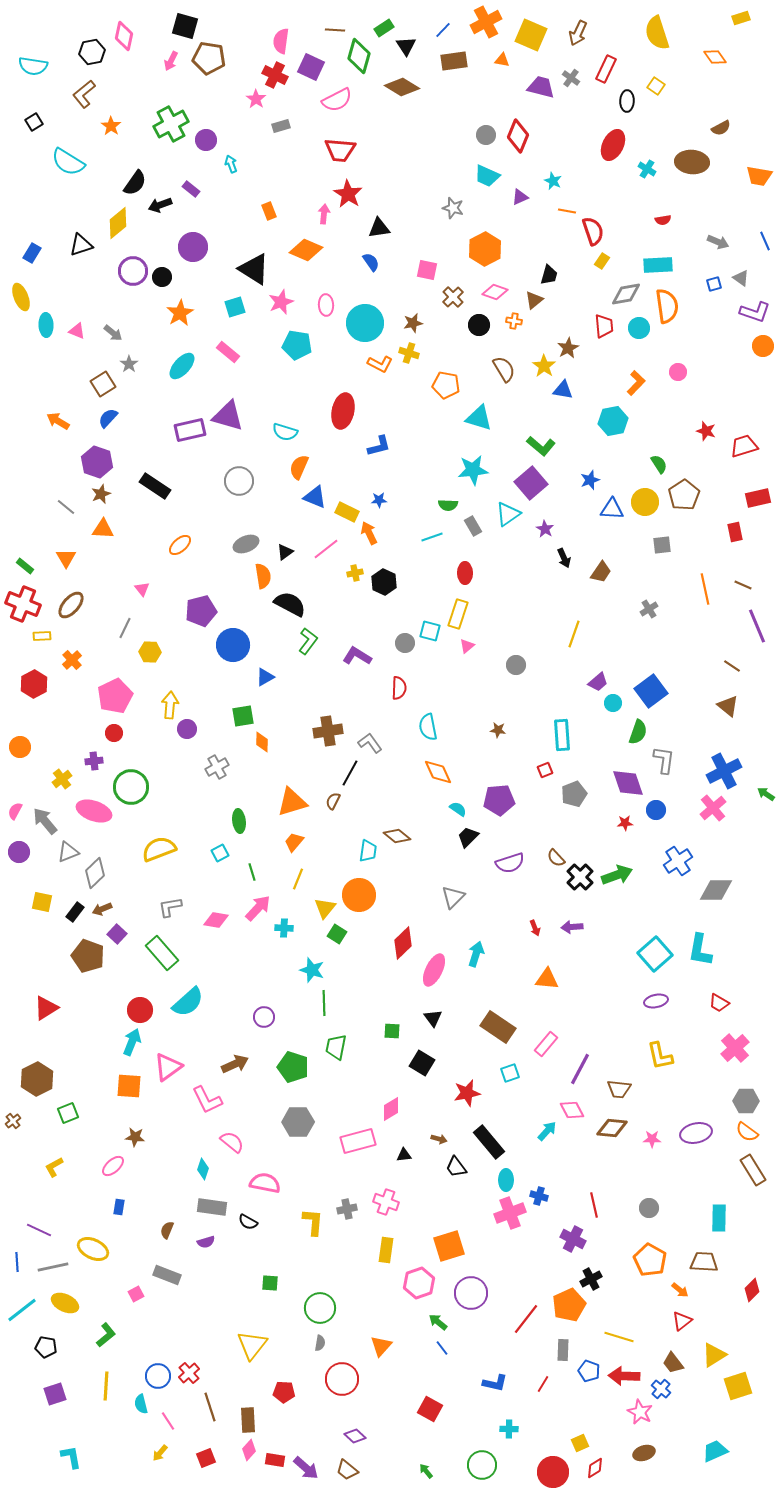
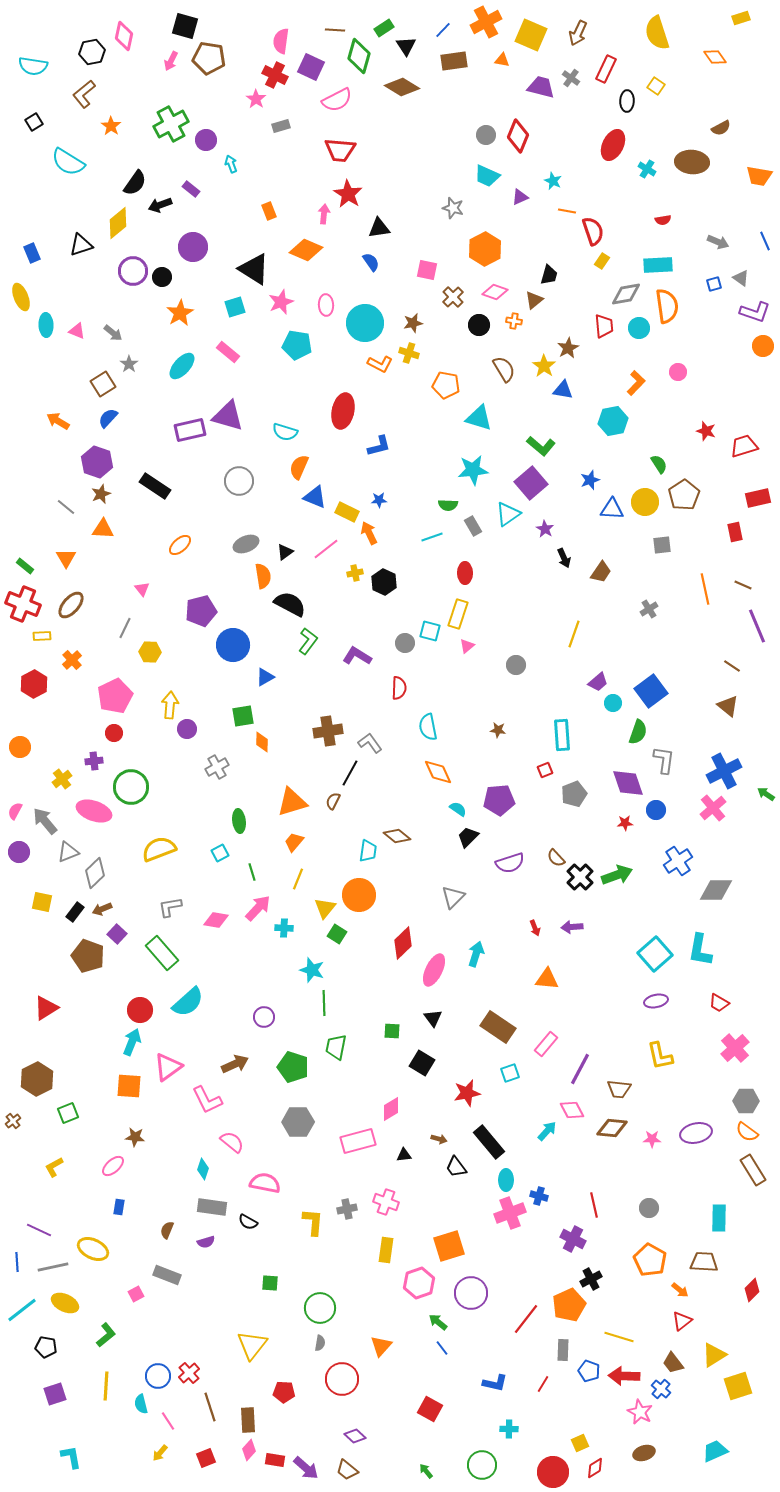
blue rectangle at (32, 253): rotated 54 degrees counterclockwise
